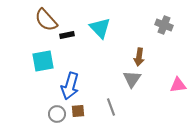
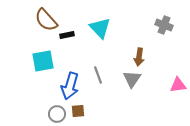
gray line: moved 13 px left, 32 px up
